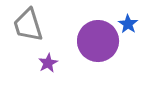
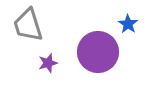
purple circle: moved 11 px down
purple star: rotated 12 degrees clockwise
